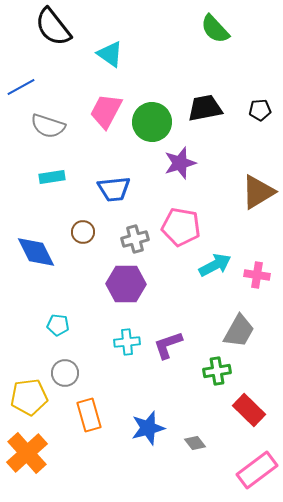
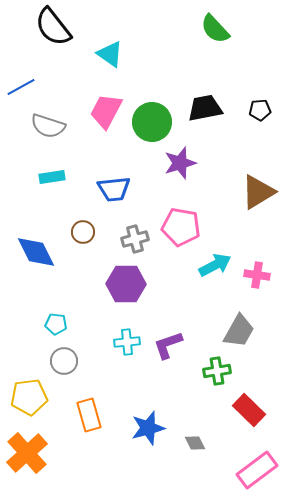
cyan pentagon: moved 2 px left, 1 px up
gray circle: moved 1 px left, 12 px up
gray diamond: rotated 10 degrees clockwise
